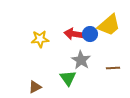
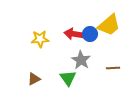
brown triangle: moved 1 px left, 8 px up
